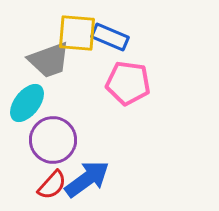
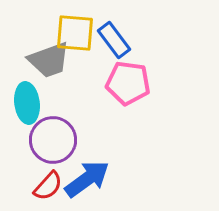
yellow square: moved 2 px left
blue rectangle: moved 4 px right, 3 px down; rotated 30 degrees clockwise
cyan ellipse: rotated 45 degrees counterclockwise
red semicircle: moved 4 px left, 1 px down
